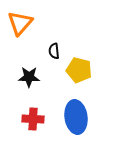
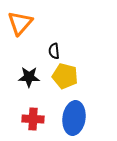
yellow pentagon: moved 14 px left, 6 px down
blue ellipse: moved 2 px left, 1 px down; rotated 16 degrees clockwise
